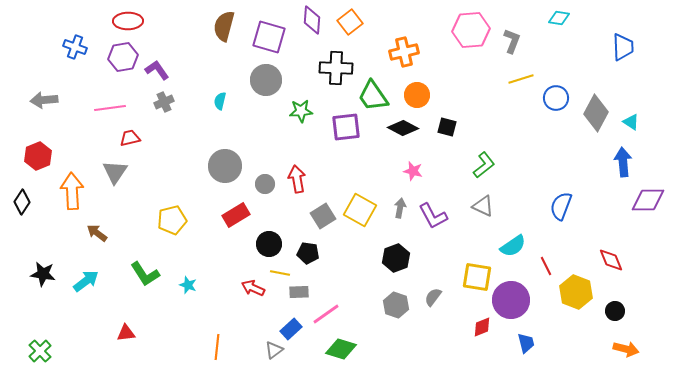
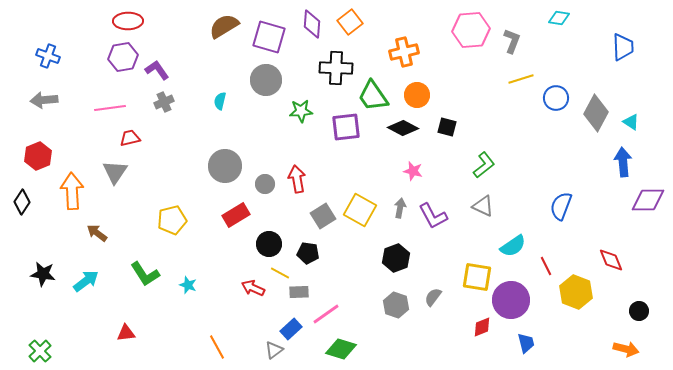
purple diamond at (312, 20): moved 4 px down
brown semicircle at (224, 26): rotated 44 degrees clockwise
blue cross at (75, 47): moved 27 px left, 9 px down
yellow line at (280, 273): rotated 18 degrees clockwise
black circle at (615, 311): moved 24 px right
orange line at (217, 347): rotated 35 degrees counterclockwise
